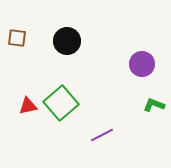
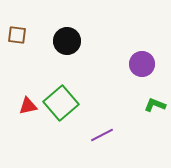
brown square: moved 3 px up
green L-shape: moved 1 px right
